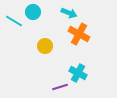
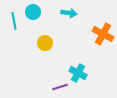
cyan arrow: rotated 14 degrees counterclockwise
cyan line: rotated 48 degrees clockwise
orange cross: moved 24 px right
yellow circle: moved 3 px up
